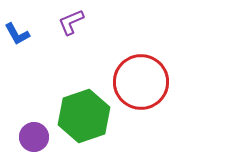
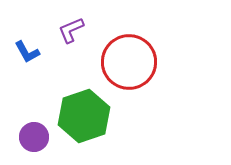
purple L-shape: moved 8 px down
blue L-shape: moved 10 px right, 18 px down
red circle: moved 12 px left, 20 px up
